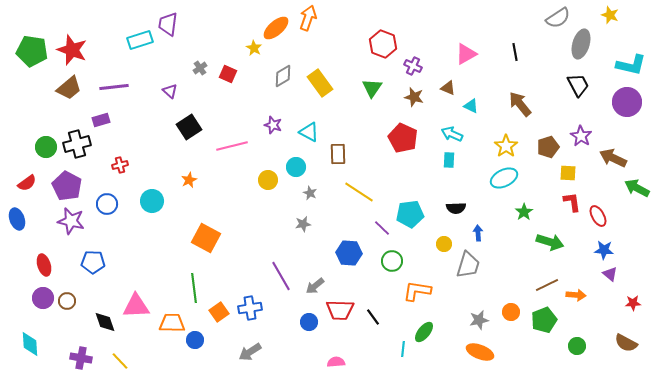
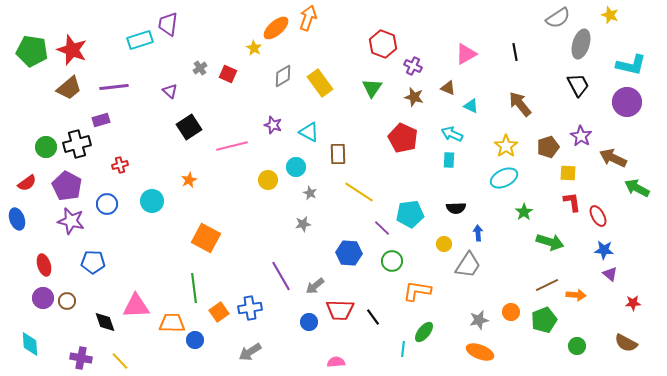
gray trapezoid at (468, 265): rotated 16 degrees clockwise
